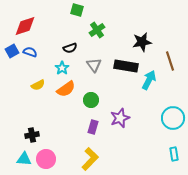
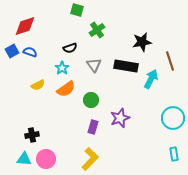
cyan arrow: moved 2 px right, 1 px up
